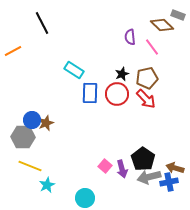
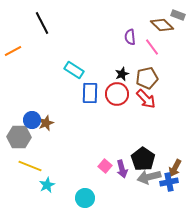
gray hexagon: moved 4 px left
brown arrow: rotated 78 degrees counterclockwise
